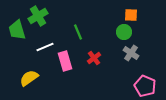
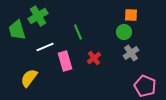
gray cross: rotated 21 degrees clockwise
yellow semicircle: rotated 18 degrees counterclockwise
